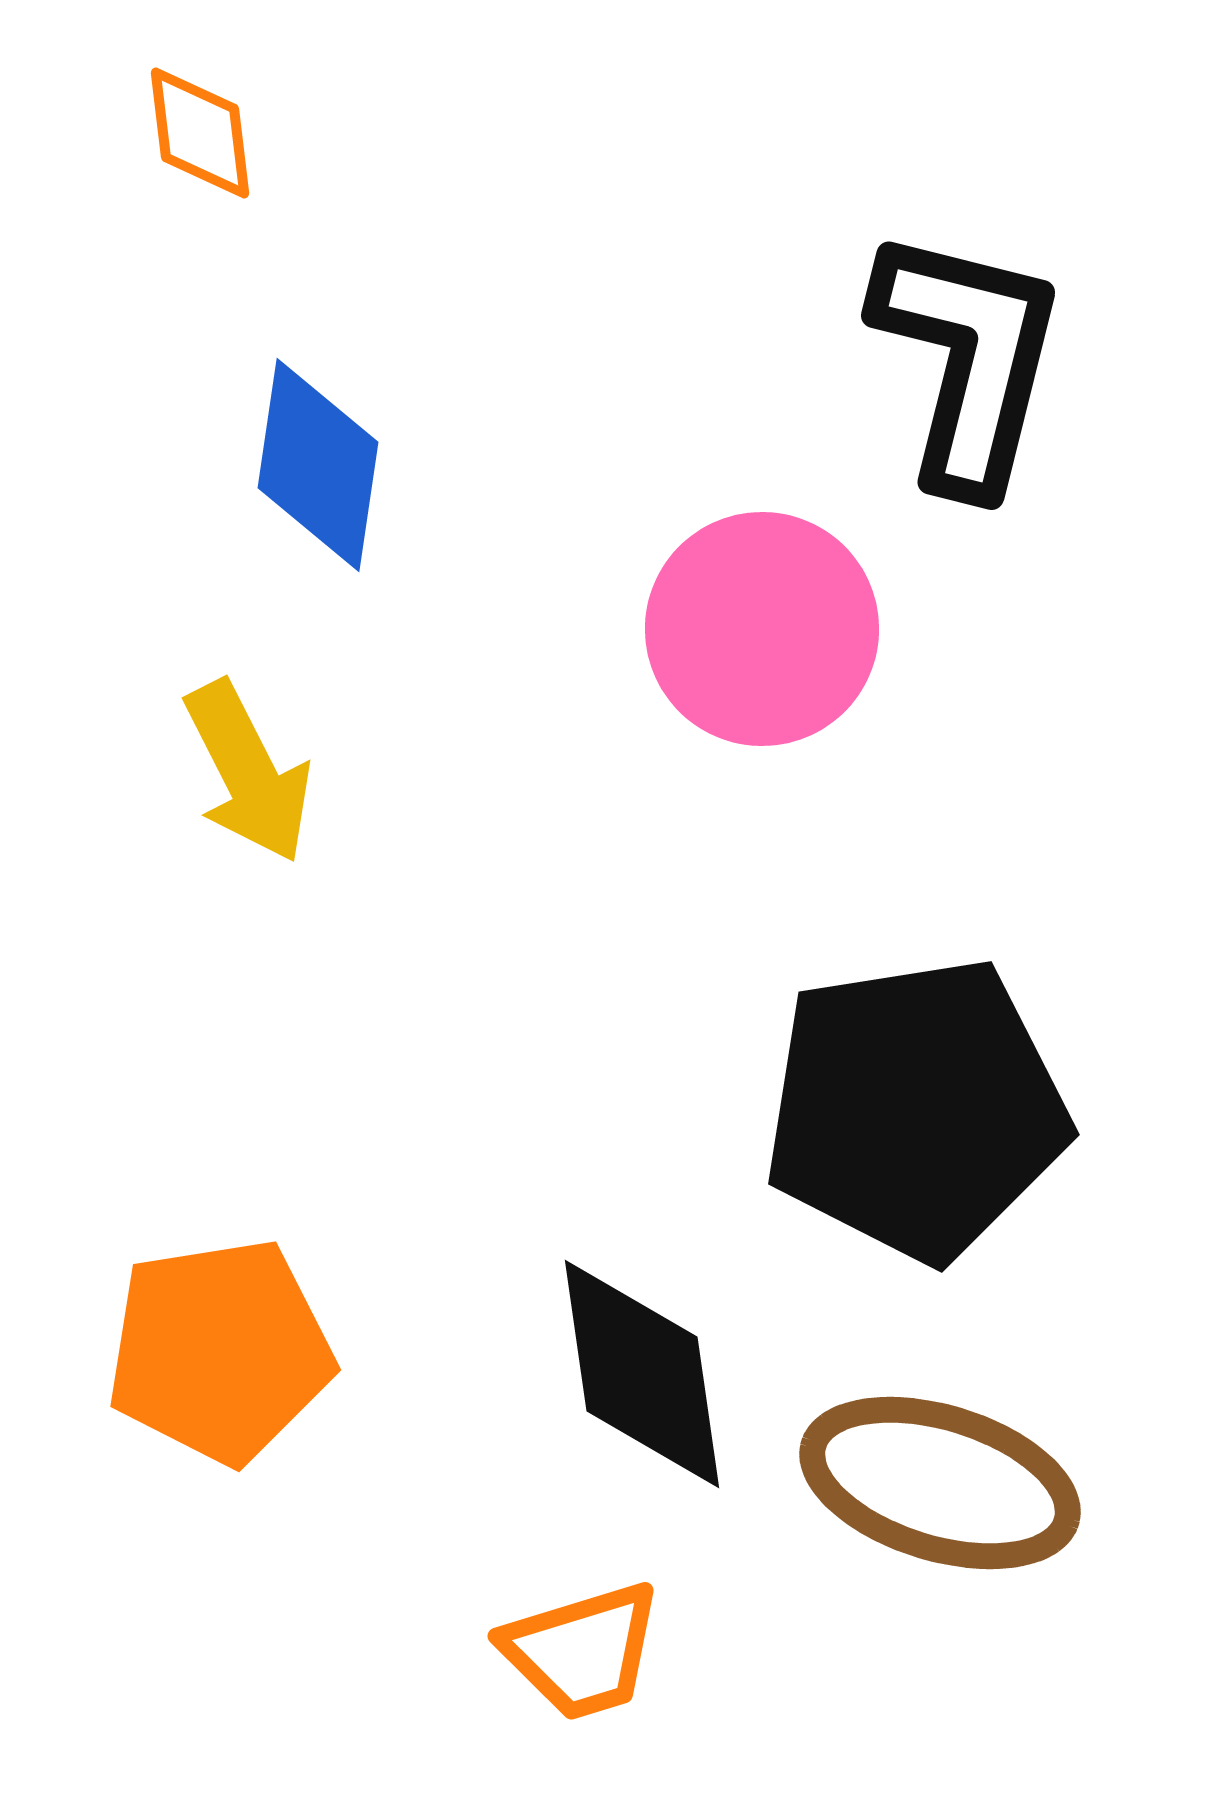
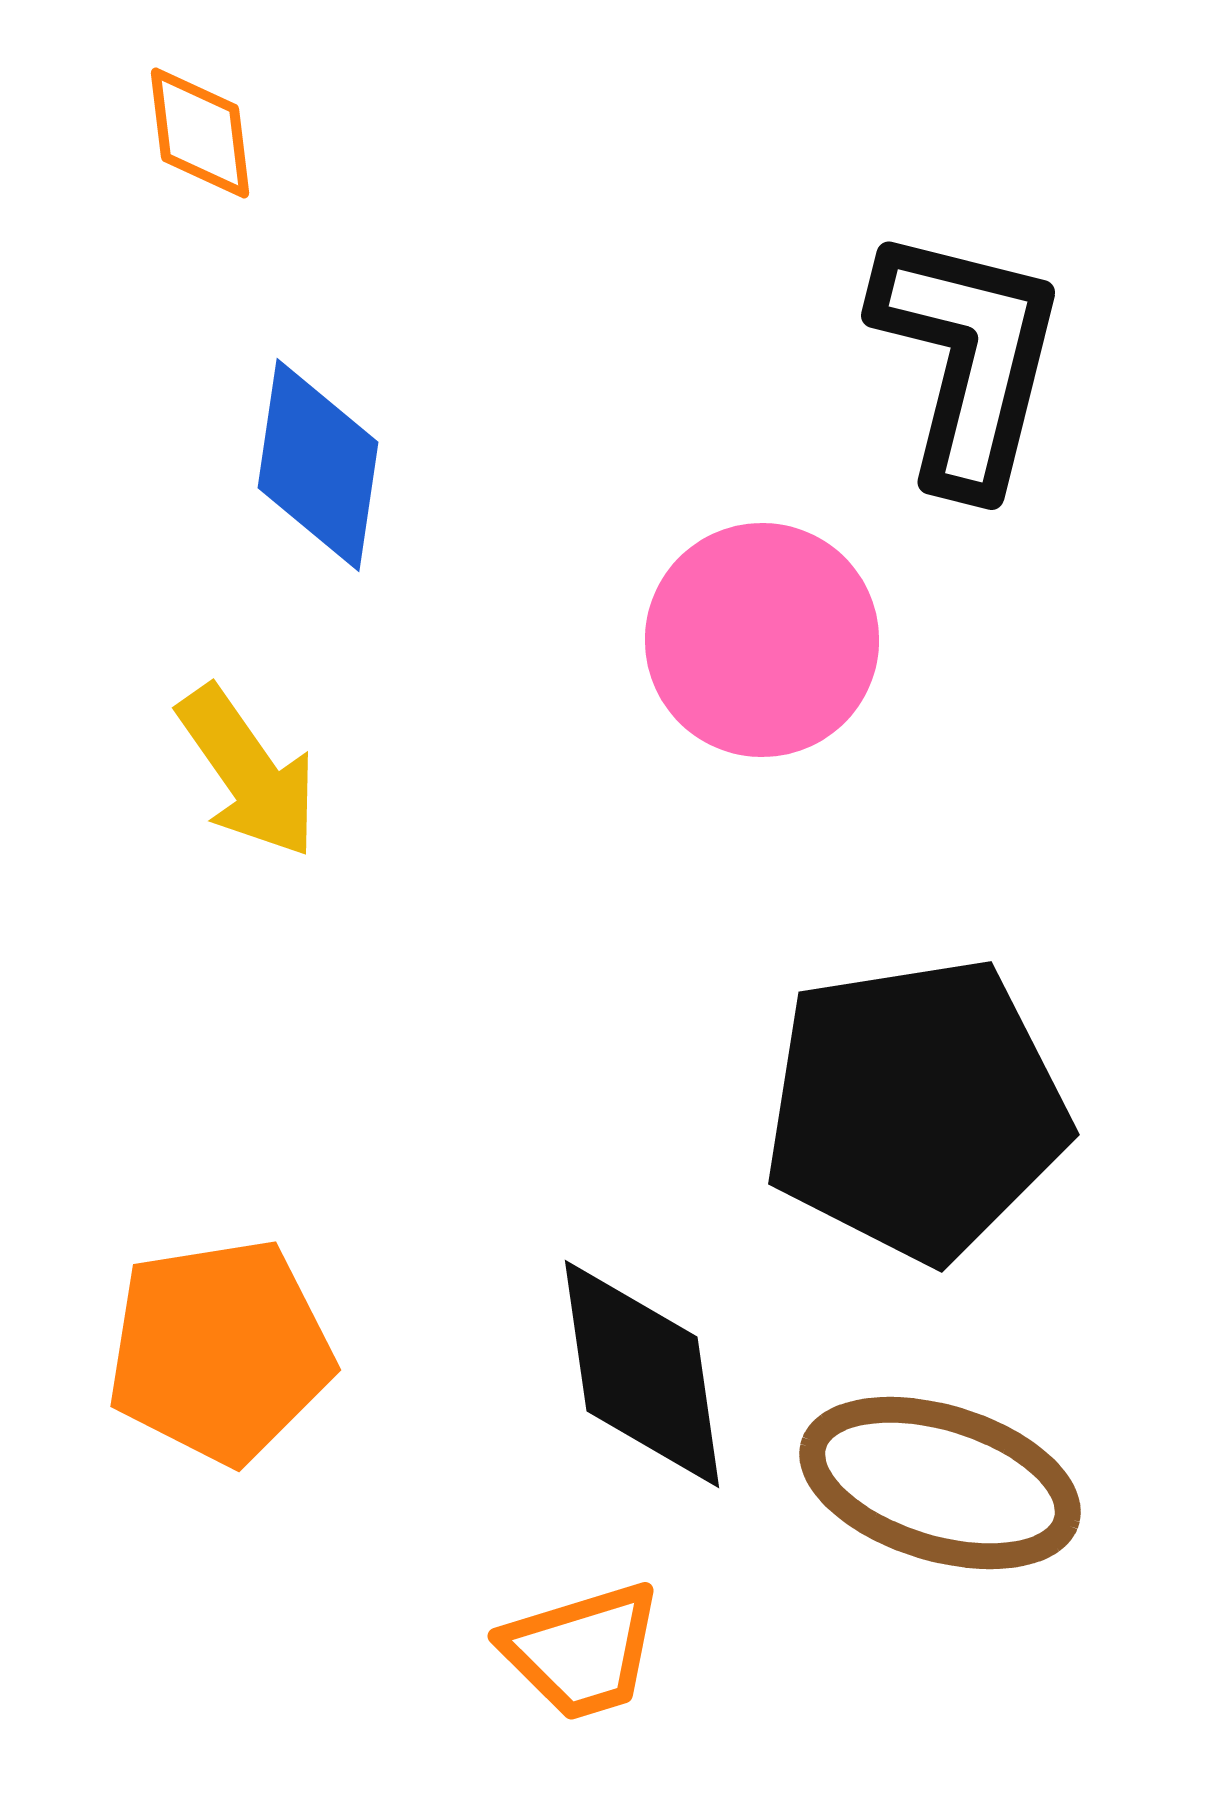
pink circle: moved 11 px down
yellow arrow: rotated 8 degrees counterclockwise
